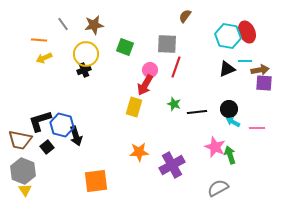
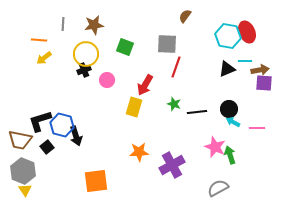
gray line: rotated 40 degrees clockwise
yellow arrow: rotated 14 degrees counterclockwise
pink circle: moved 43 px left, 10 px down
